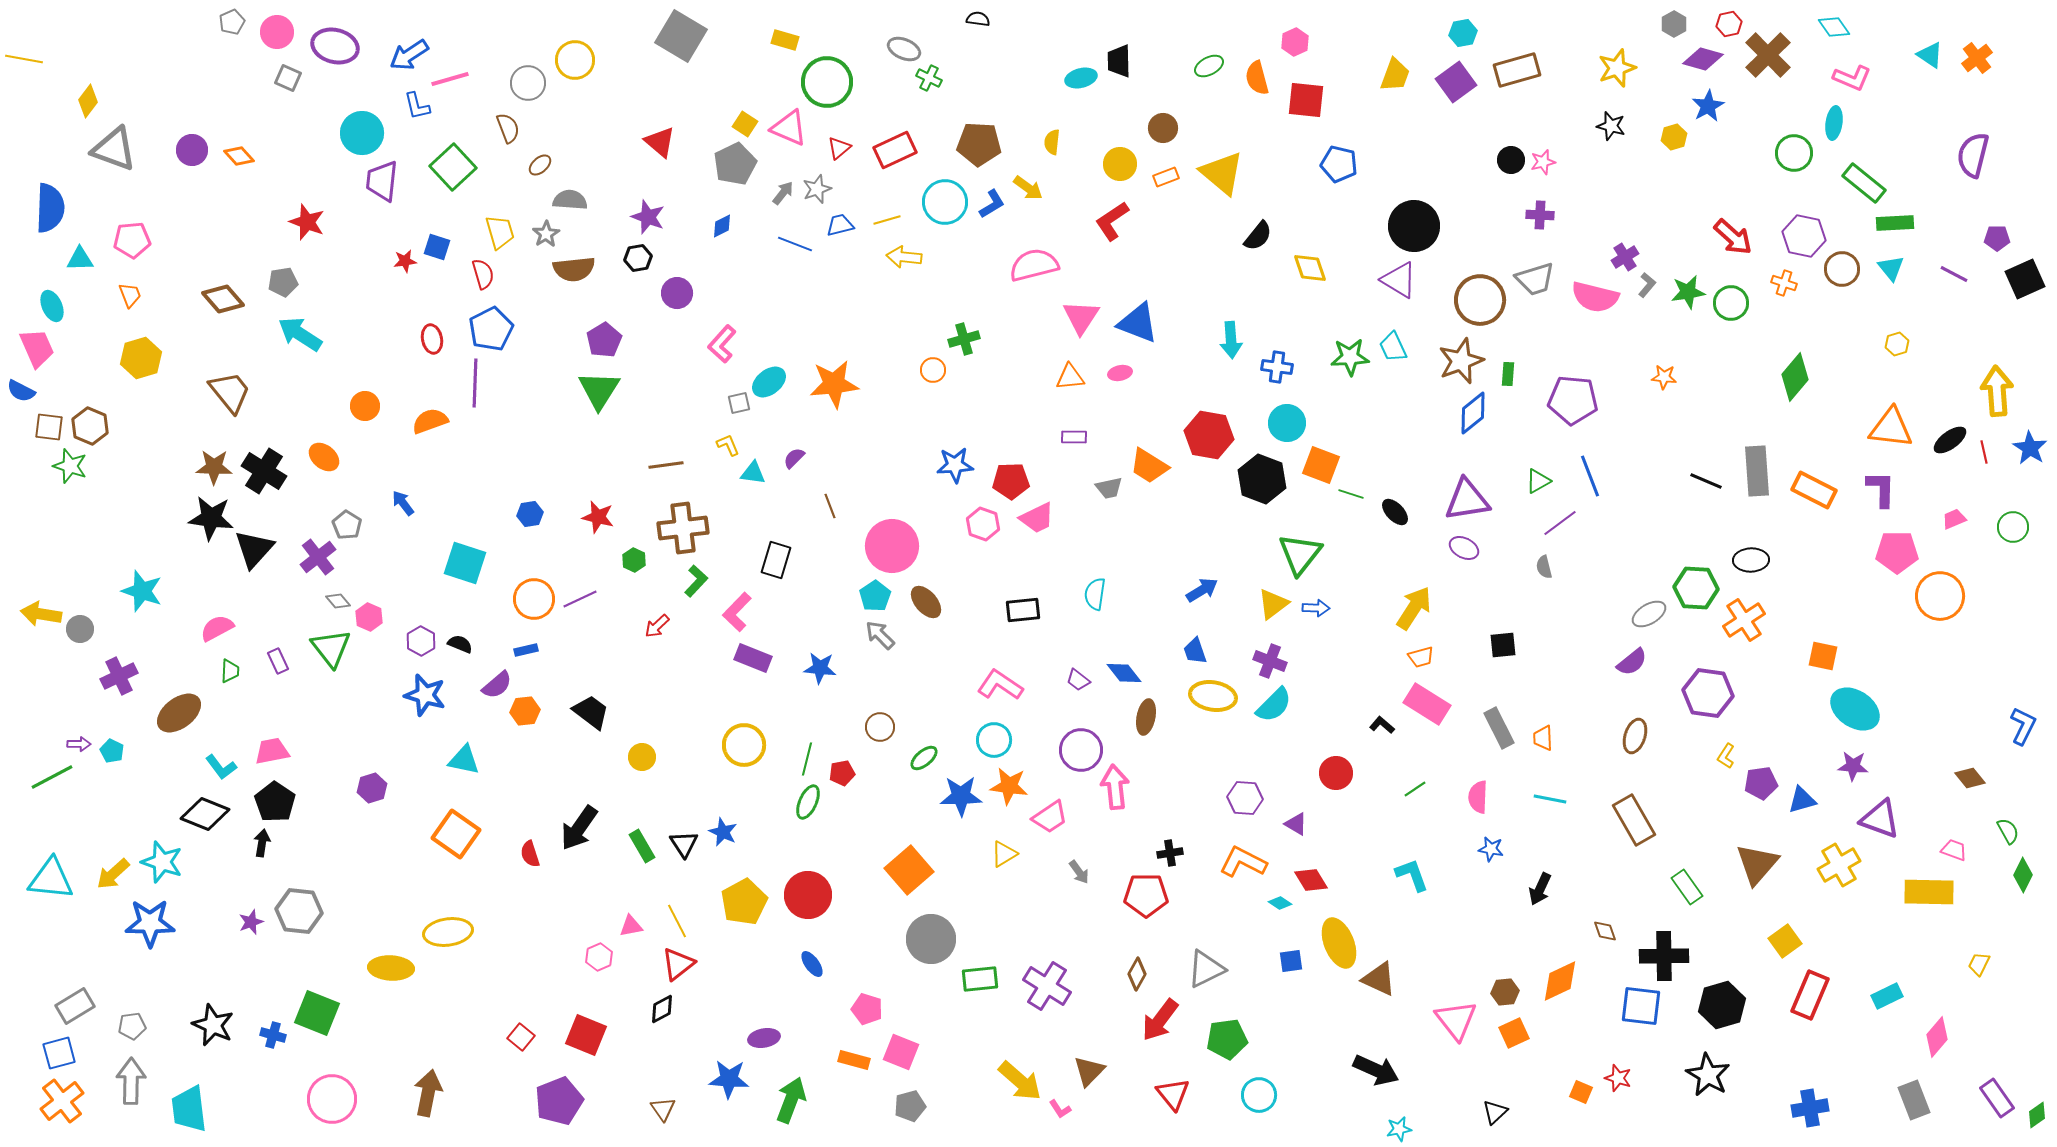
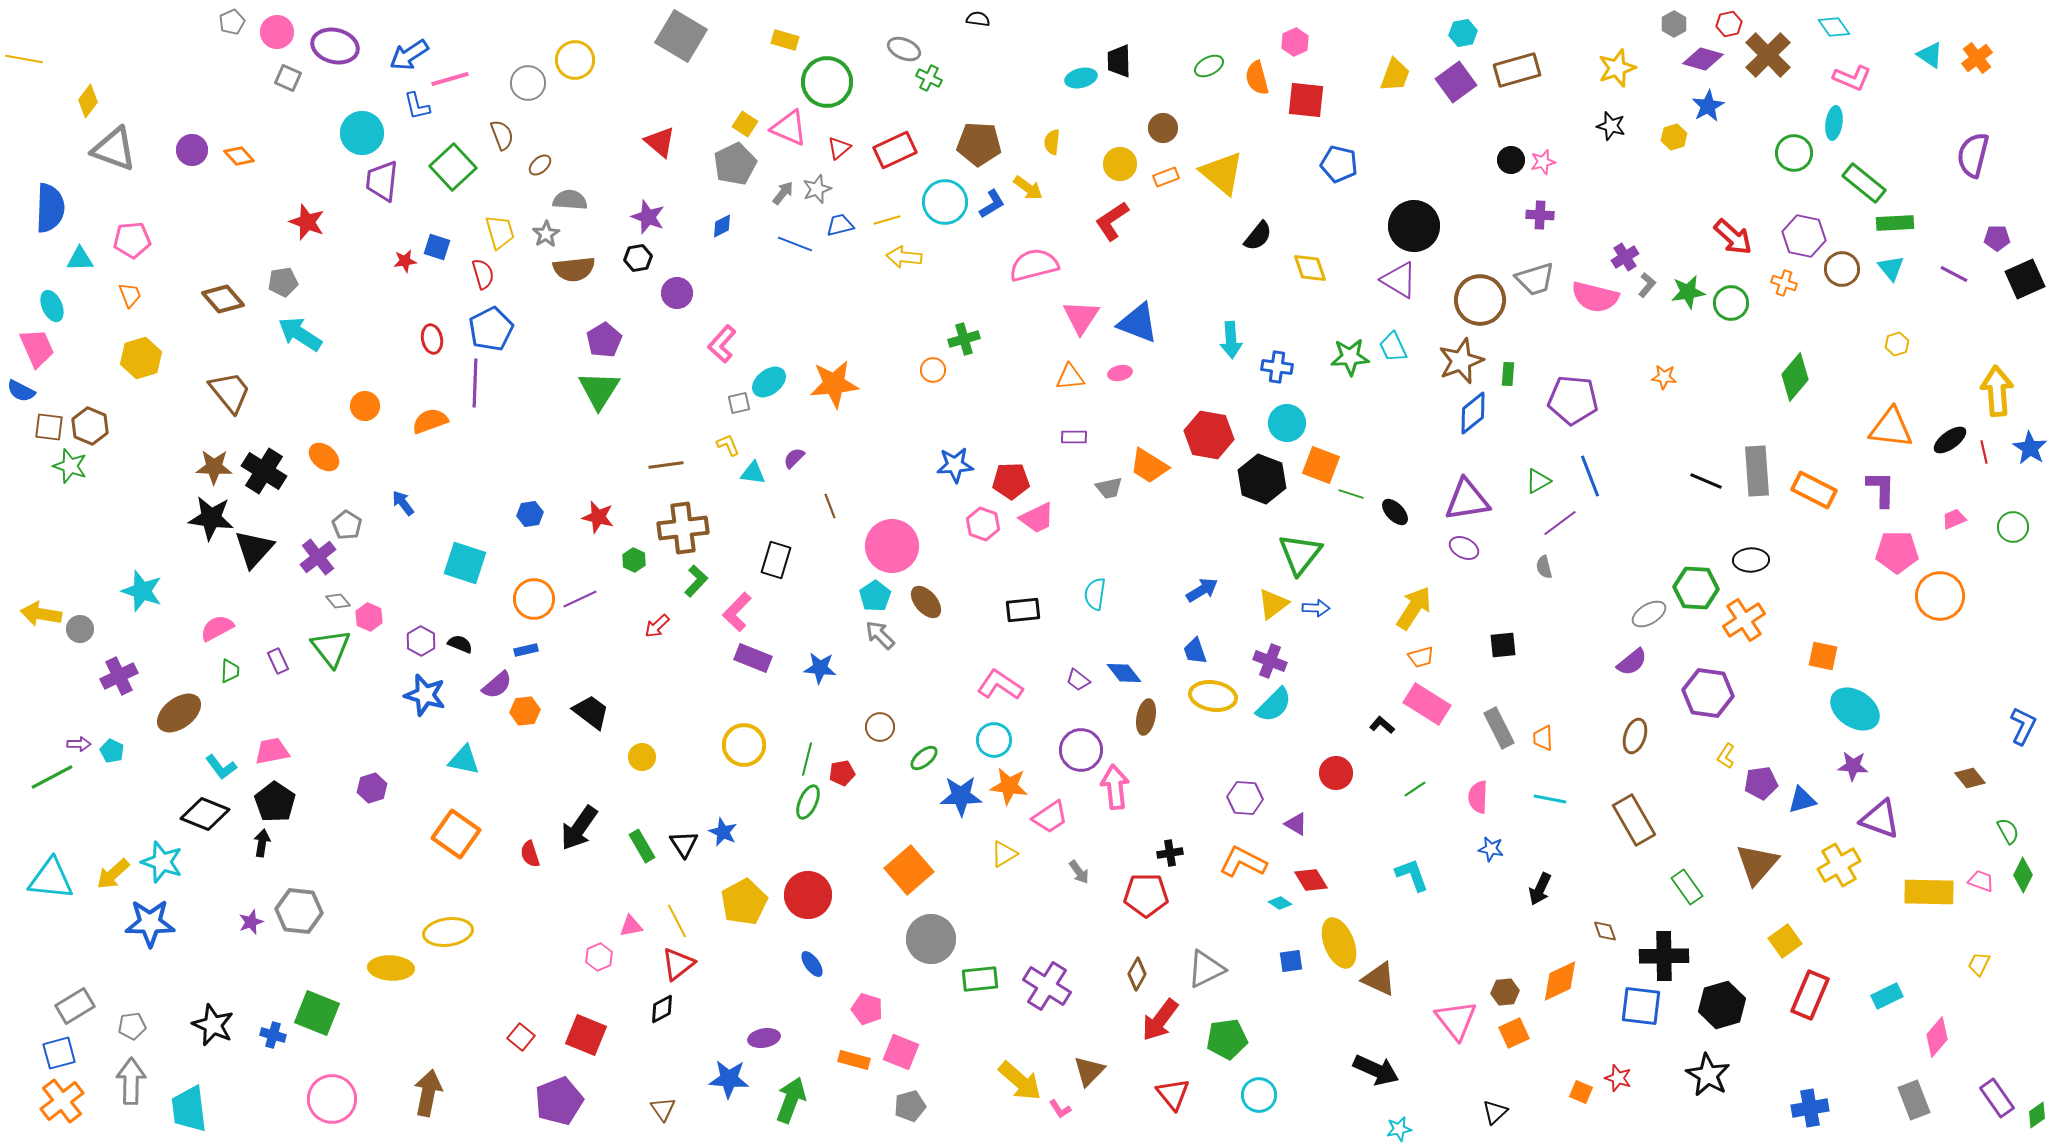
brown semicircle at (508, 128): moved 6 px left, 7 px down
pink trapezoid at (1954, 850): moved 27 px right, 31 px down
